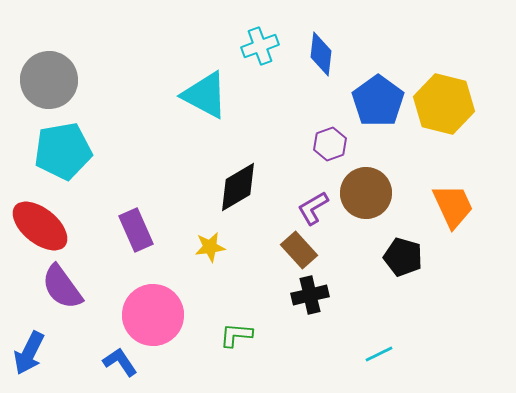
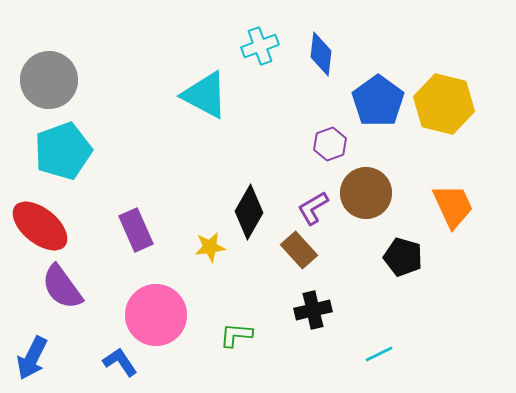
cyan pentagon: rotated 10 degrees counterclockwise
black diamond: moved 11 px right, 25 px down; rotated 30 degrees counterclockwise
black cross: moved 3 px right, 15 px down
pink circle: moved 3 px right
blue arrow: moved 3 px right, 5 px down
